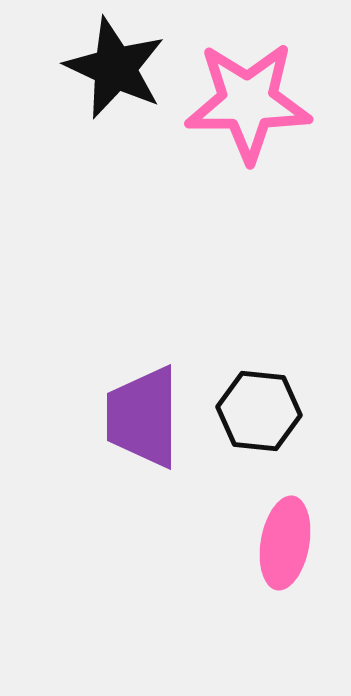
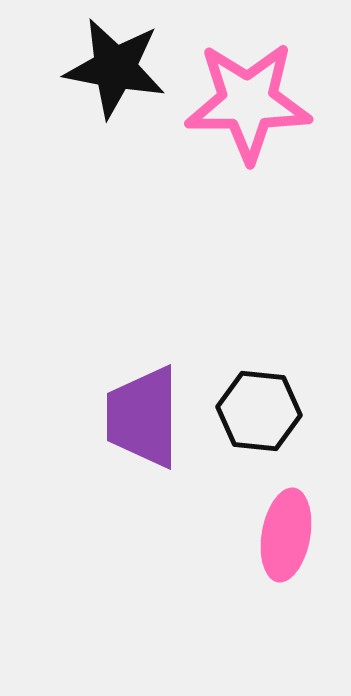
black star: rotated 14 degrees counterclockwise
pink ellipse: moved 1 px right, 8 px up
